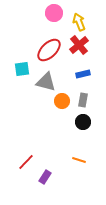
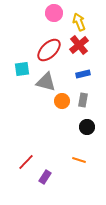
black circle: moved 4 px right, 5 px down
